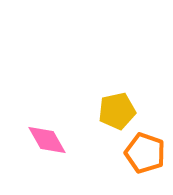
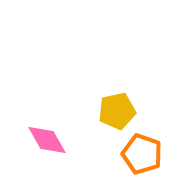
orange pentagon: moved 3 px left, 1 px down
